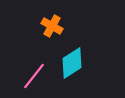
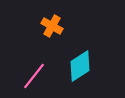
cyan diamond: moved 8 px right, 3 px down
